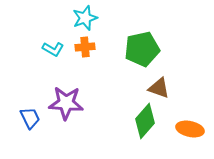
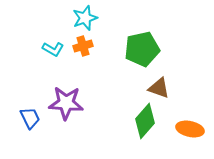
orange cross: moved 2 px left, 1 px up; rotated 12 degrees counterclockwise
